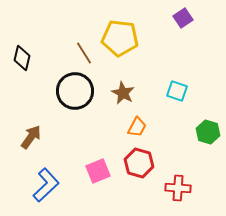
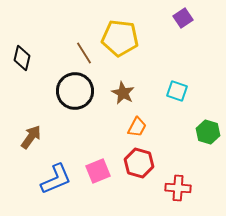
blue L-shape: moved 10 px right, 6 px up; rotated 20 degrees clockwise
